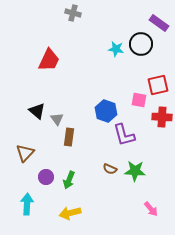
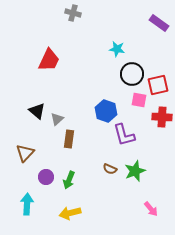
black circle: moved 9 px left, 30 px down
cyan star: moved 1 px right
gray triangle: rotated 24 degrees clockwise
brown rectangle: moved 2 px down
green star: rotated 25 degrees counterclockwise
